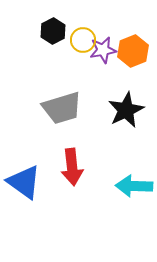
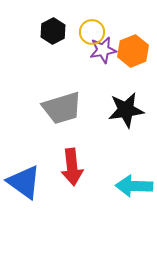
yellow circle: moved 9 px right, 8 px up
black star: rotated 18 degrees clockwise
